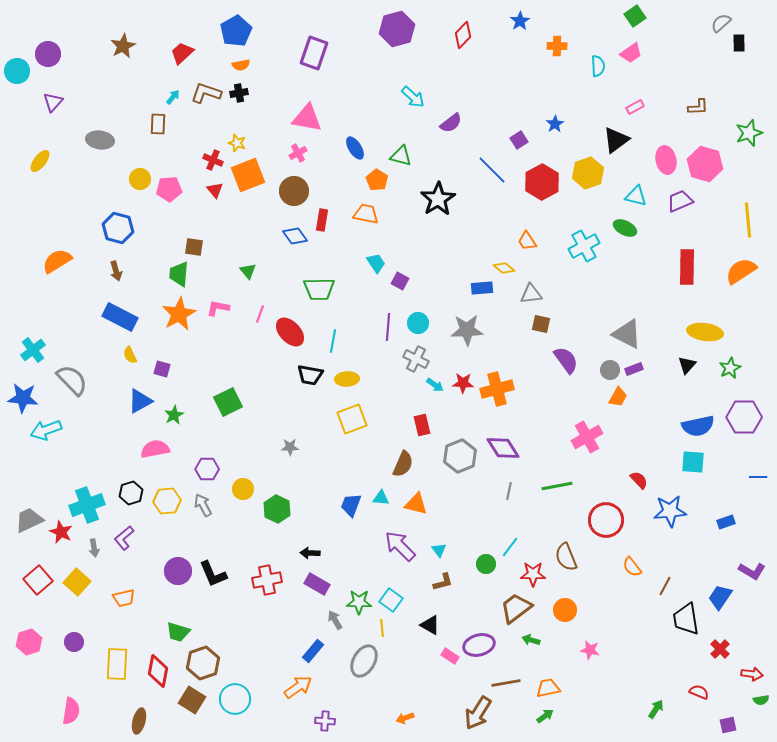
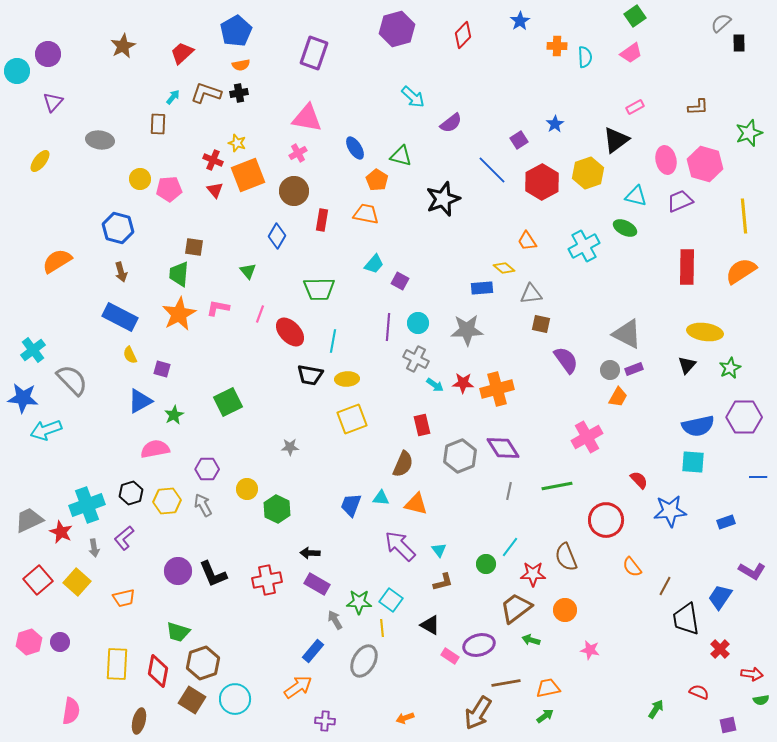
cyan semicircle at (598, 66): moved 13 px left, 9 px up
black star at (438, 199): moved 5 px right; rotated 12 degrees clockwise
yellow line at (748, 220): moved 4 px left, 4 px up
blue diamond at (295, 236): moved 18 px left; rotated 65 degrees clockwise
cyan trapezoid at (376, 263): moved 2 px left, 1 px down; rotated 75 degrees clockwise
brown arrow at (116, 271): moved 5 px right, 1 px down
yellow circle at (243, 489): moved 4 px right
purple circle at (74, 642): moved 14 px left
